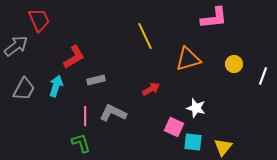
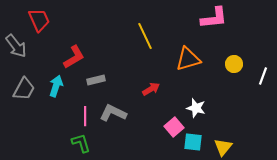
gray arrow: rotated 90 degrees clockwise
pink square: rotated 24 degrees clockwise
